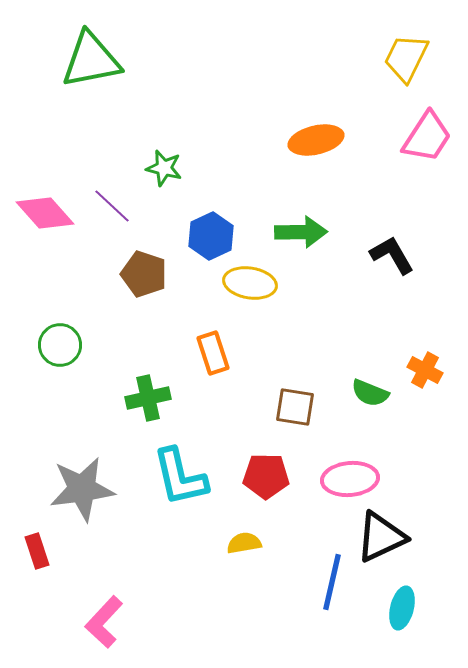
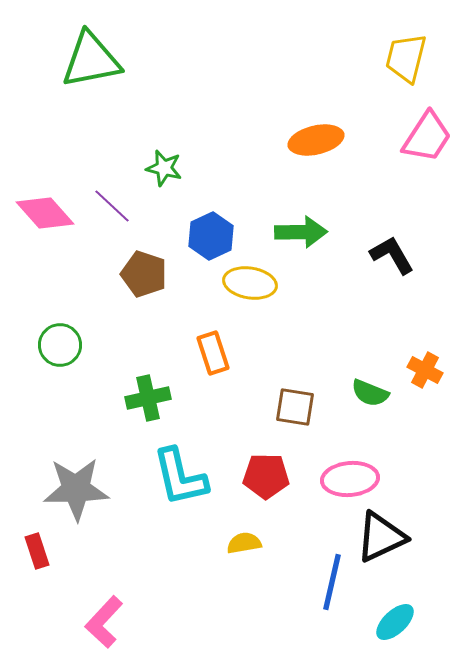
yellow trapezoid: rotated 12 degrees counterclockwise
gray star: moved 6 px left; rotated 6 degrees clockwise
cyan ellipse: moved 7 px left, 14 px down; rotated 33 degrees clockwise
